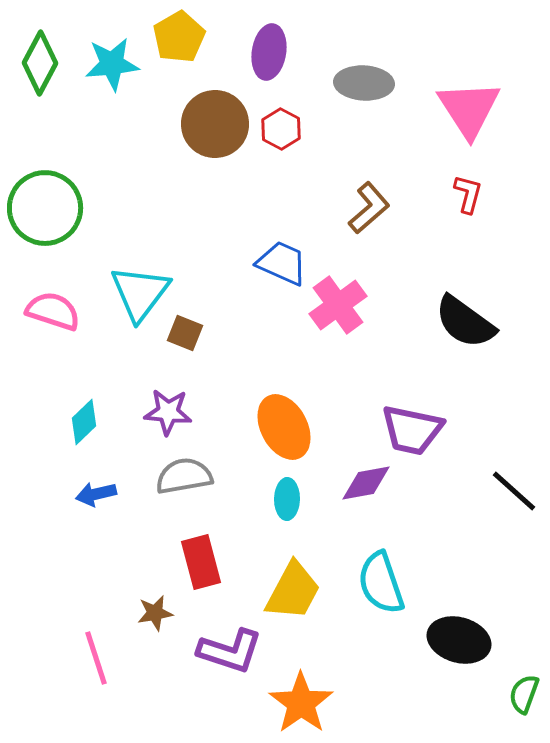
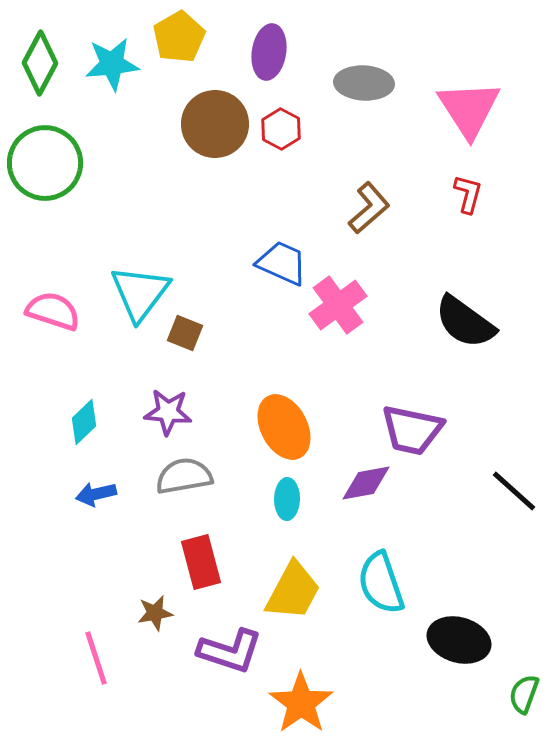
green circle: moved 45 px up
